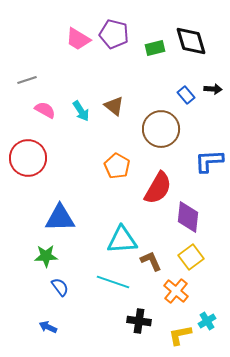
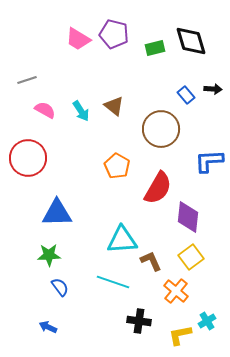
blue triangle: moved 3 px left, 5 px up
green star: moved 3 px right, 1 px up
